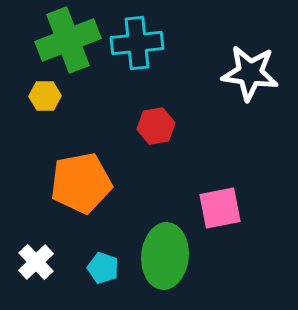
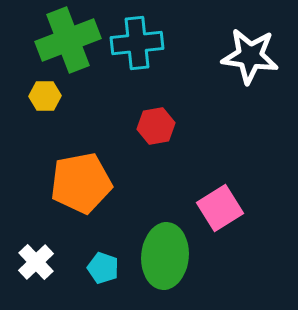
white star: moved 17 px up
pink square: rotated 21 degrees counterclockwise
